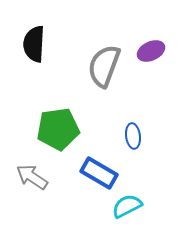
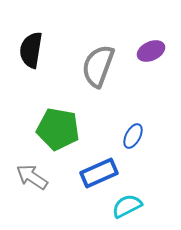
black semicircle: moved 3 px left, 6 px down; rotated 6 degrees clockwise
gray semicircle: moved 6 px left
green pentagon: rotated 18 degrees clockwise
blue ellipse: rotated 35 degrees clockwise
blue rectangle: rotated 54 degrees counterclockwise
